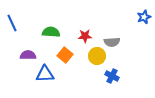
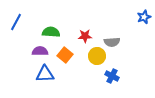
blue line: moved 4 px right, 1 px up; rotated 54 degrees clockwise
purple semicircle: moved 12 px right, 4 px up
